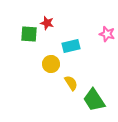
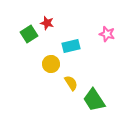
green square: rotated 36 degrees counterclockwise
